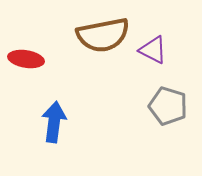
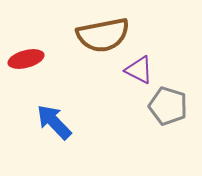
purple triangle: moved 14 px left, 20 px down
red ellipse: rotated 24 degrees counterclockwise
blue arrow: rotated 51 degrees counterclockwise
